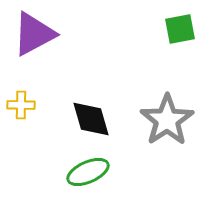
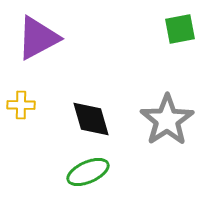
purple triangle: moved 4 px right, 4 px down
